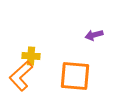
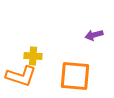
yellow cross: moved 2 px right
orange L-shape: rotated 120 degrees counterclockwise
